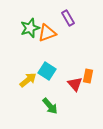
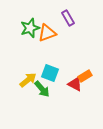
cyan square: moved 3 px right, 2 px down; rotated 12 degrees counterclockwise
orange rectangle: moved 3 px left; rotated 48 degrees clockwise
red triangle: rotated 21 degrees counterclockwise
green arrow: moved 8 px left, 17 px up
